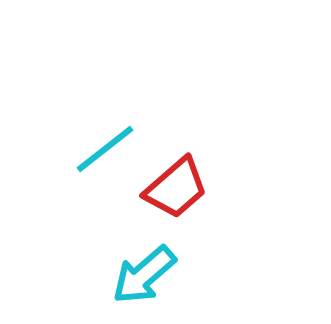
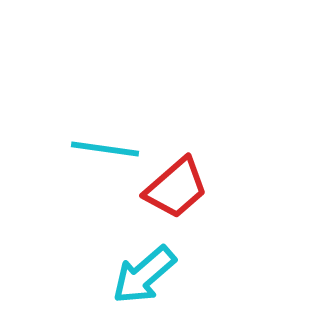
cyan line: rotated 46 degrees clockwise
